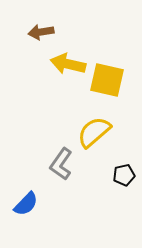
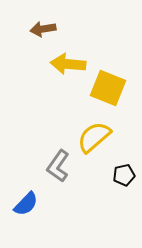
brown arrow: moved 2 px right, 3 px up
yellow arrow: rotated 8 degrees counterclockwise
yellow square: moved 1 px right, 8 px down; rotated 9 degrees clockwise
yellow semicircle: moved 5 px down
gray L-shape: moved 3 px left, 2 px down
